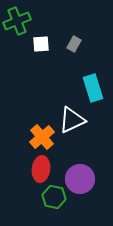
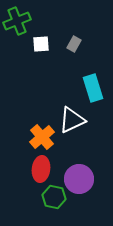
purple circle: moved 1 px left
